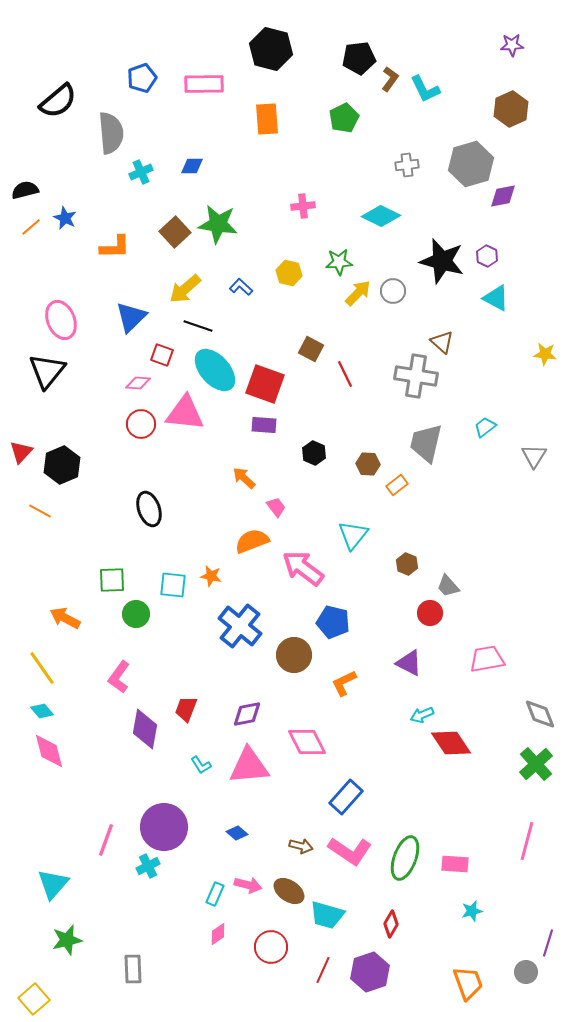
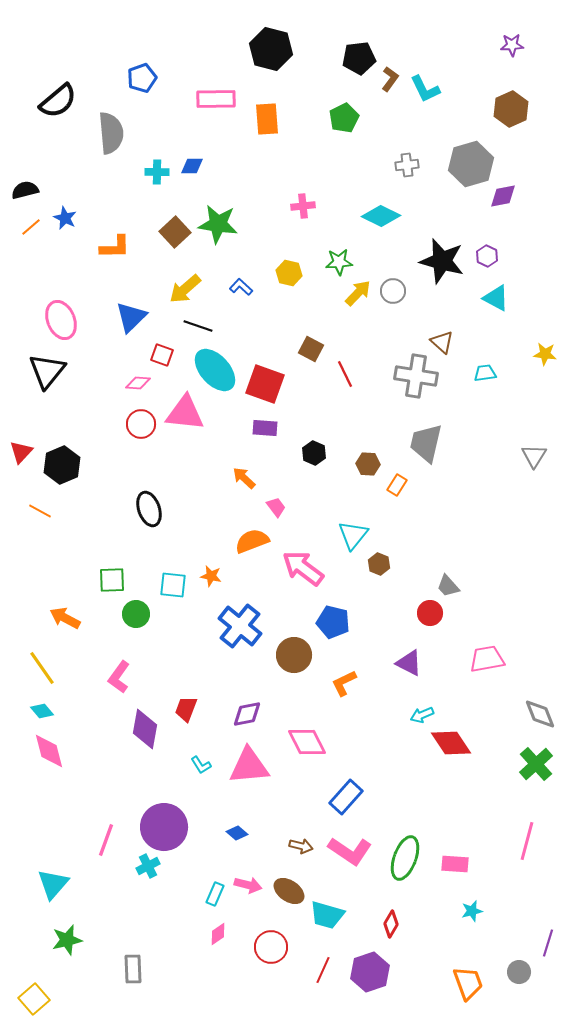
pink rectangle at (204, 84): moved 12 px right, 15 px down
cyan cross at (141, 172): moved 16 px right; rotated 25 degrees clockwise
purple rectangle at (264, 425): moved 1 px right, 3 px down
cyan trapezoid at (485, 427): moved 54 px up; rotated 30 degrees clockwise
orange rectangle at (397, 485): rotated 20 degrees counterclockwise
brown hexagon at (407, 564): moved 28 px left
gray circle at (526, 972): moved 7 px left
